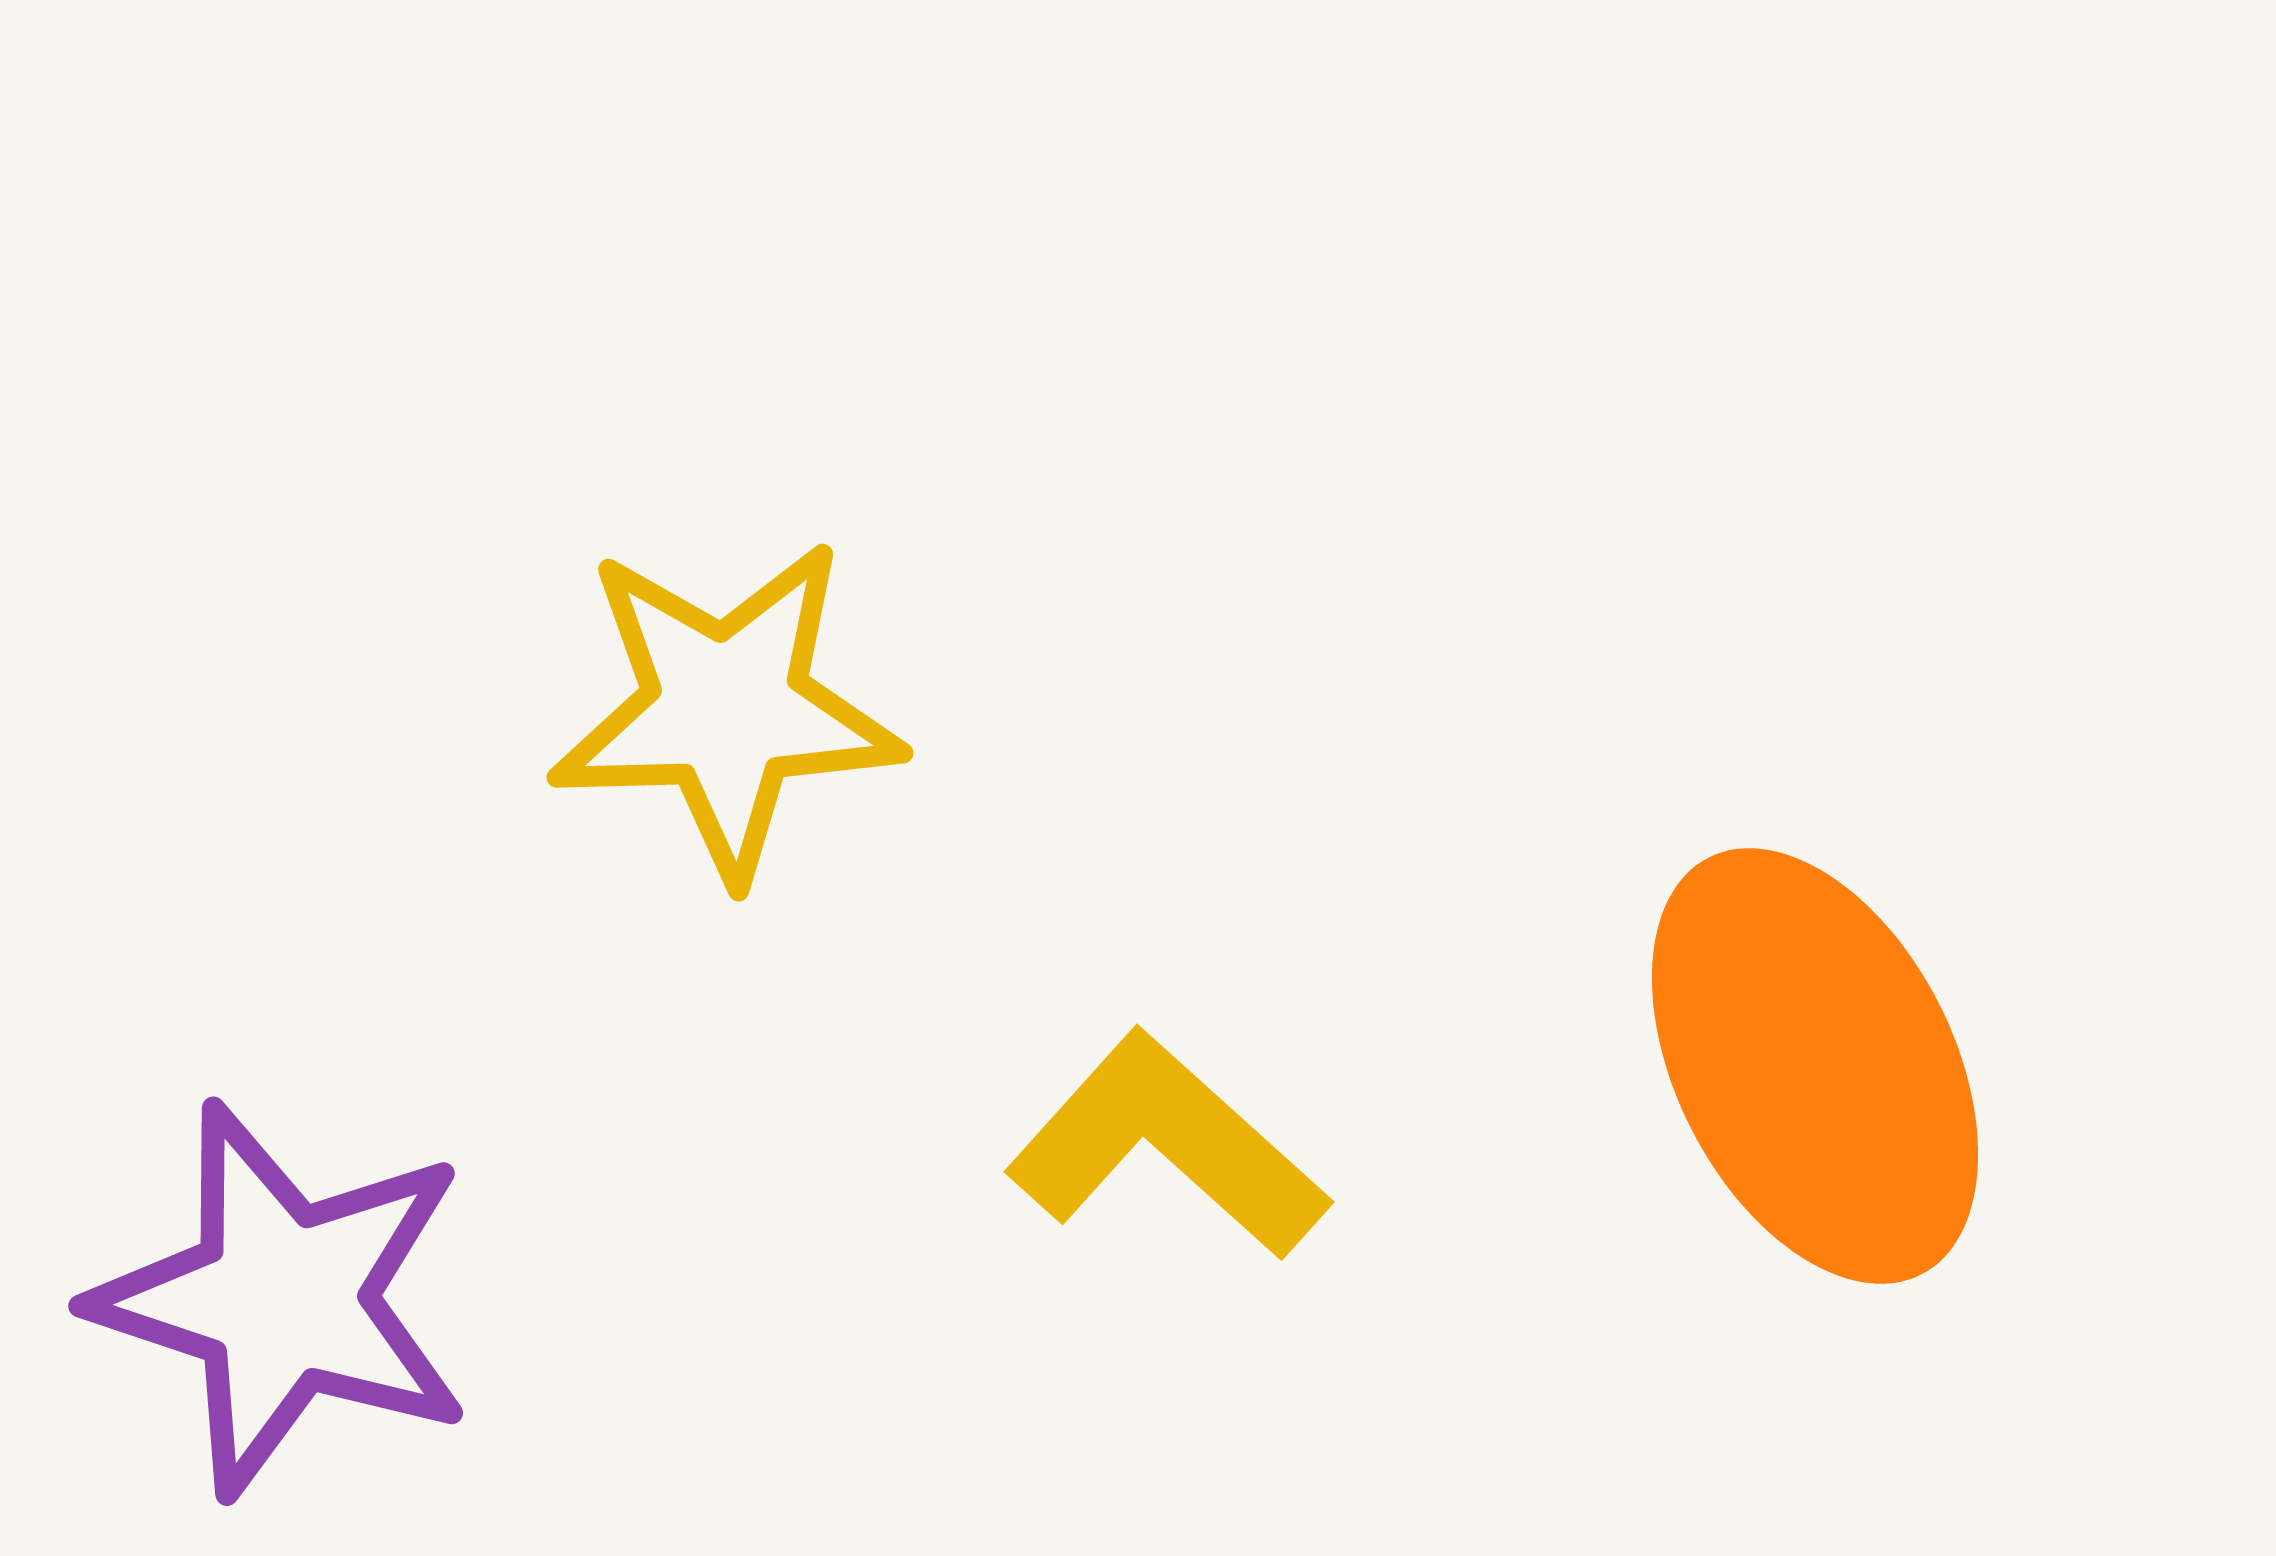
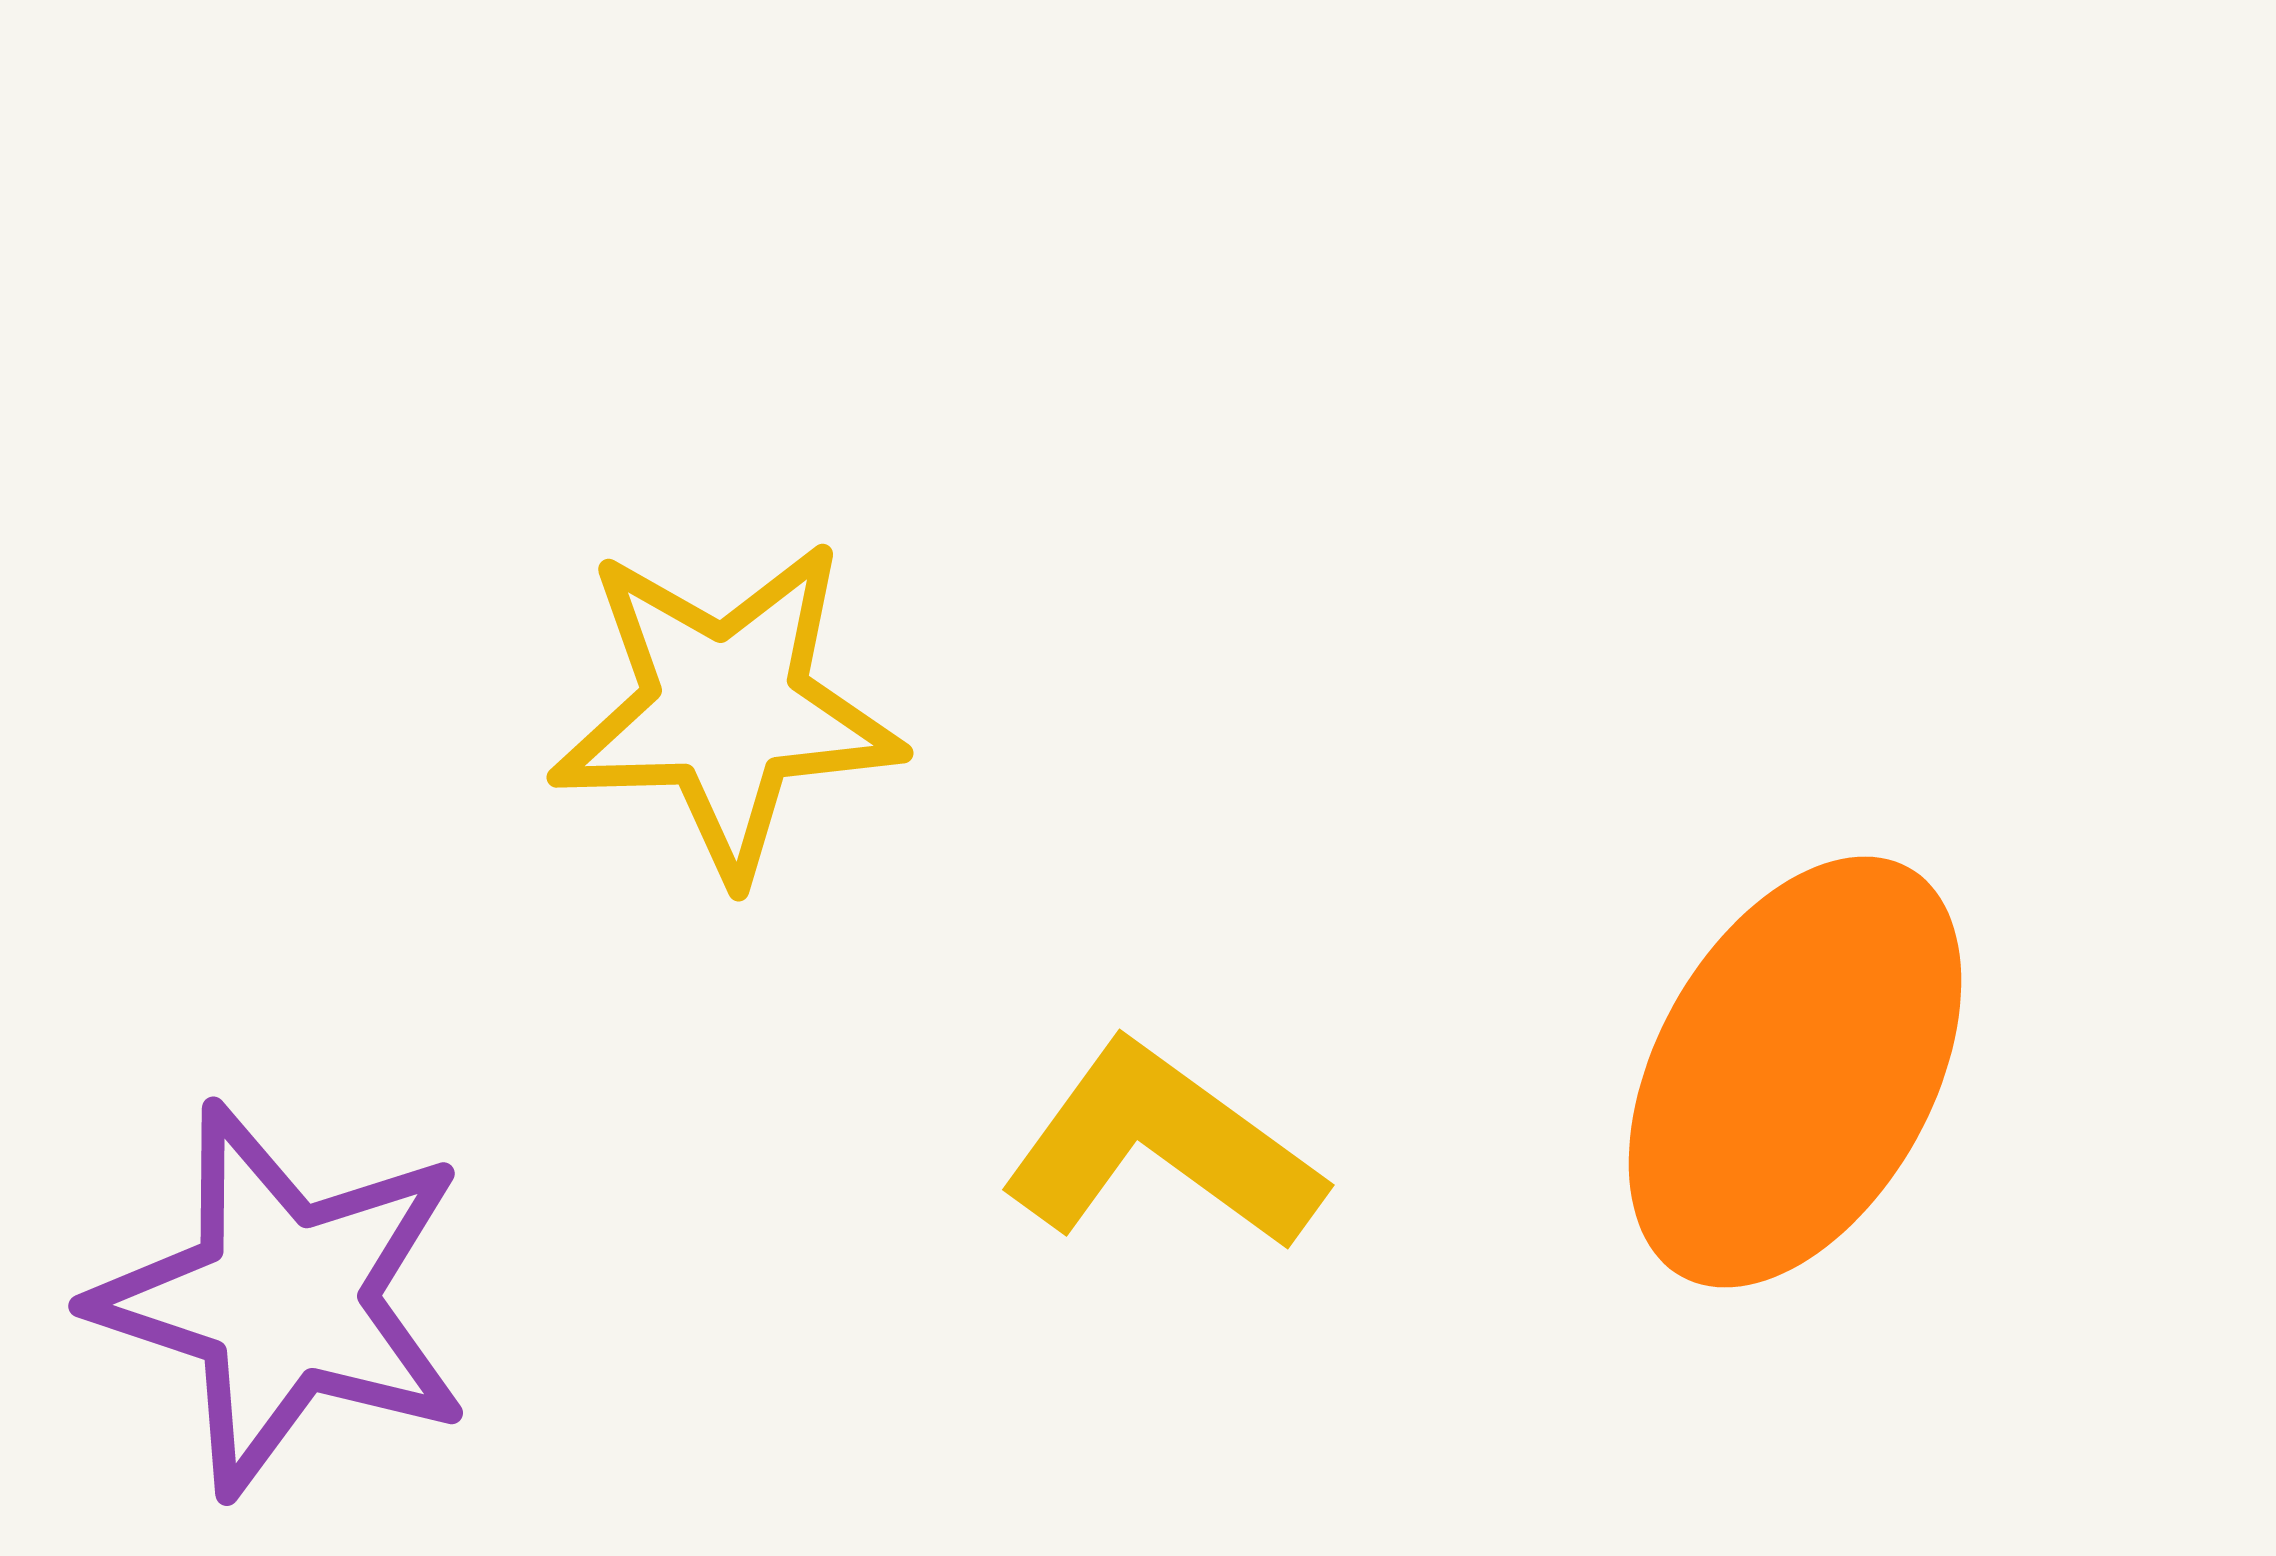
orange ellipse: moved 20 px left, 6 px down; rotated 56 degrees clockwise
yellow L-shape: moved 5 px left, 1 px down; rotated 6 degrees counterclockwise
